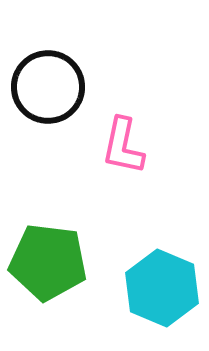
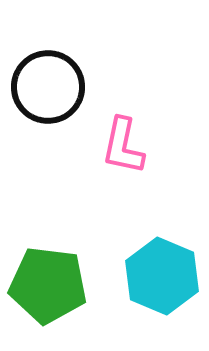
green pentagon: moved 23 px down
cyan hexagon: moved 12 px up
